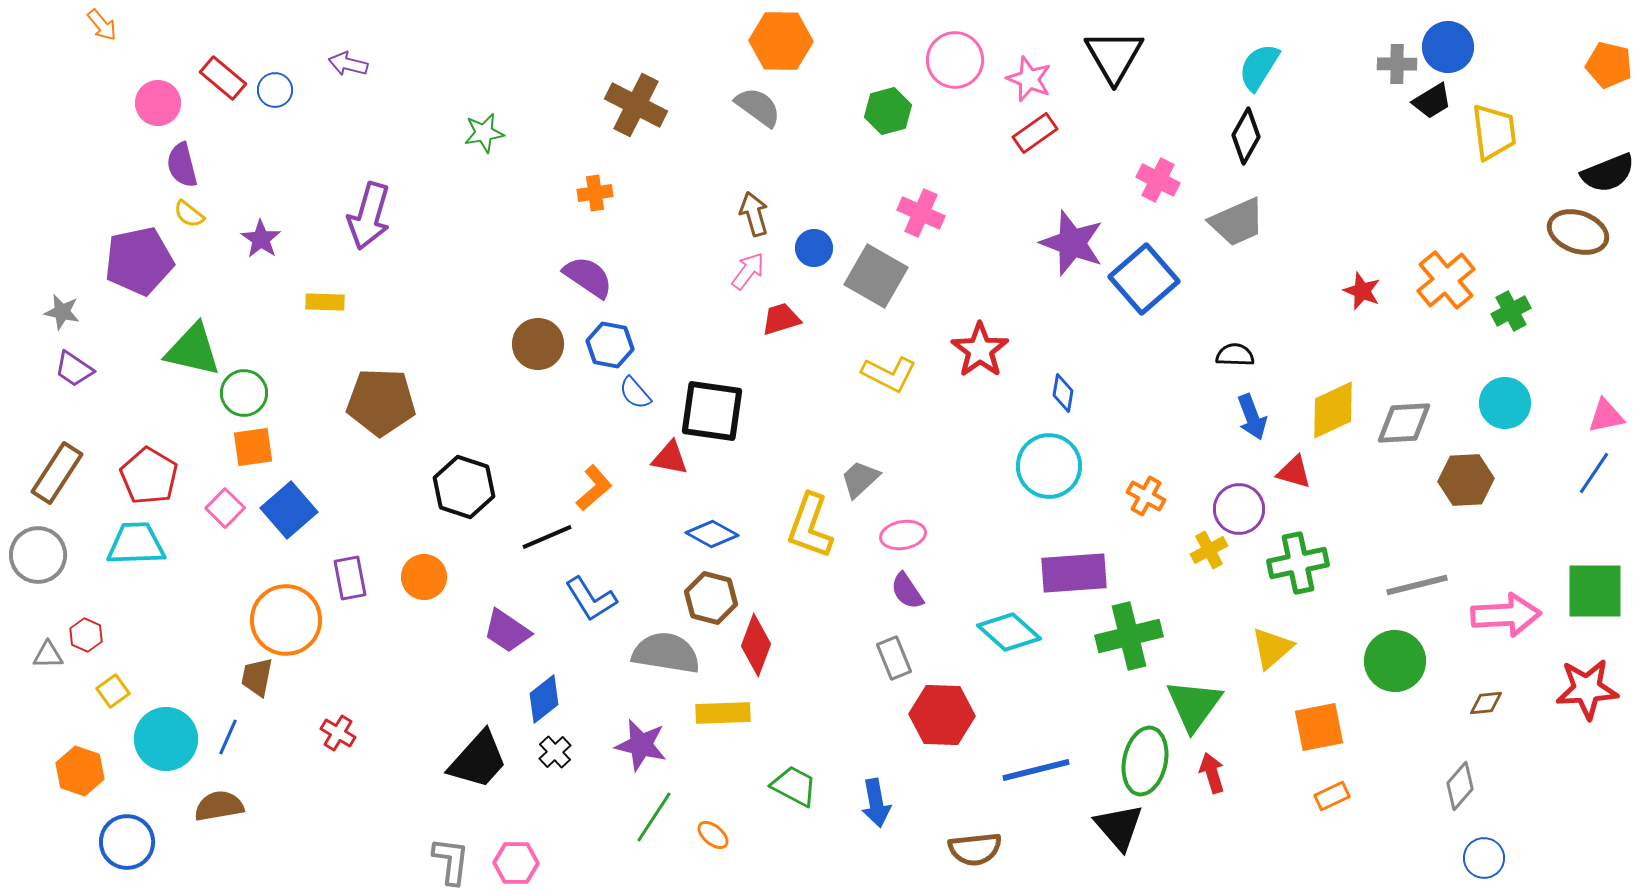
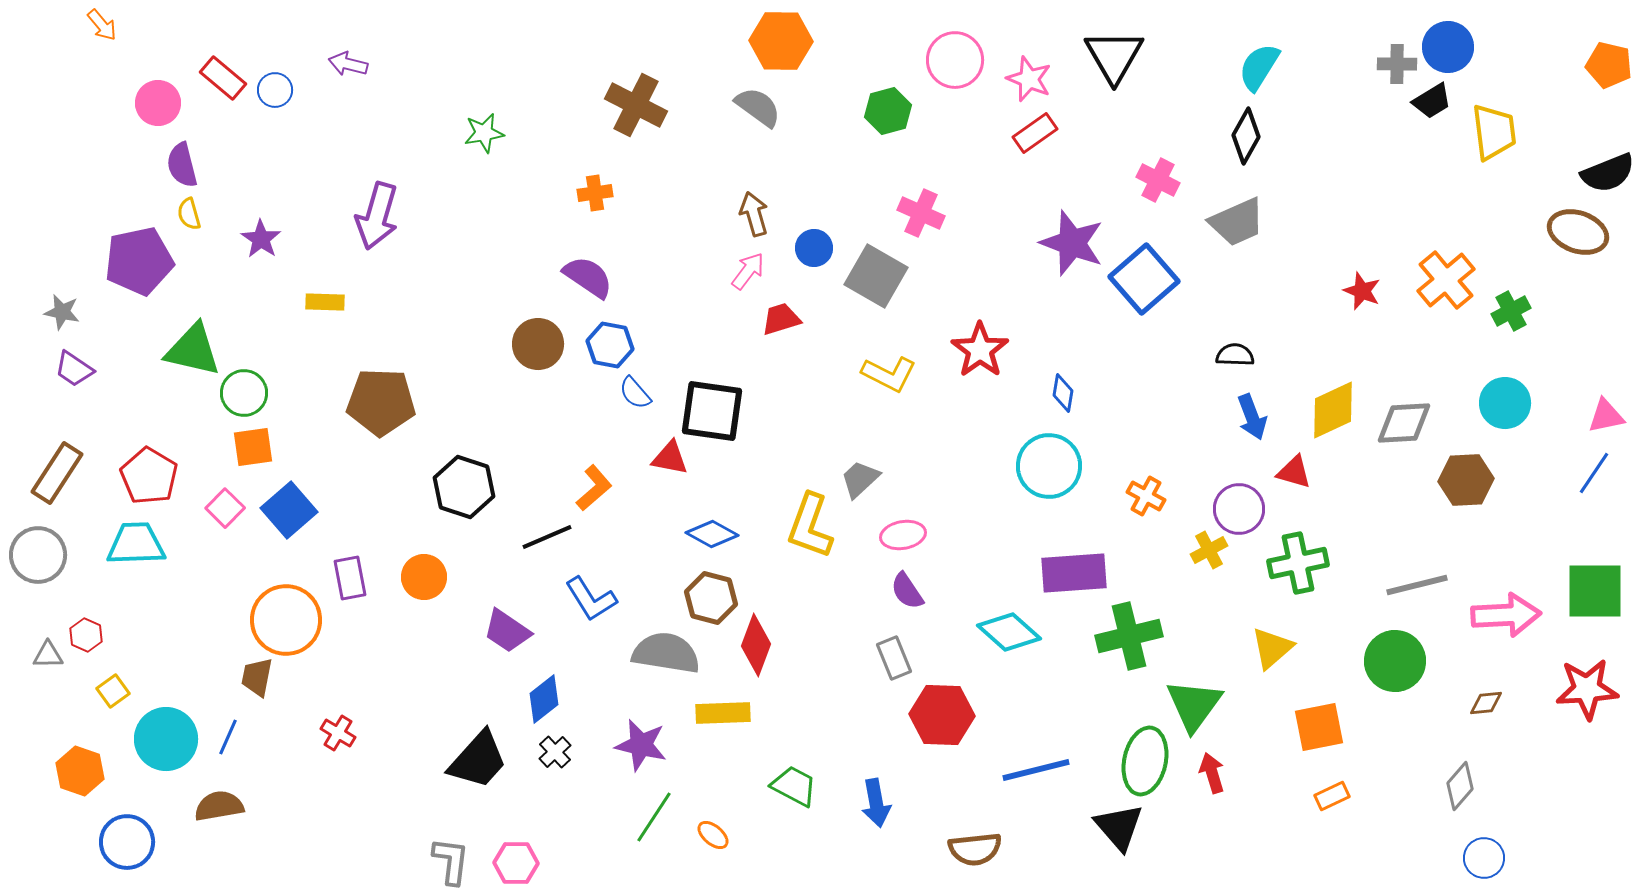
yellow semicircle at (189, 214): rotated 36 degrees clockwise
purple arrow at (369, 216): moved 8 px right
